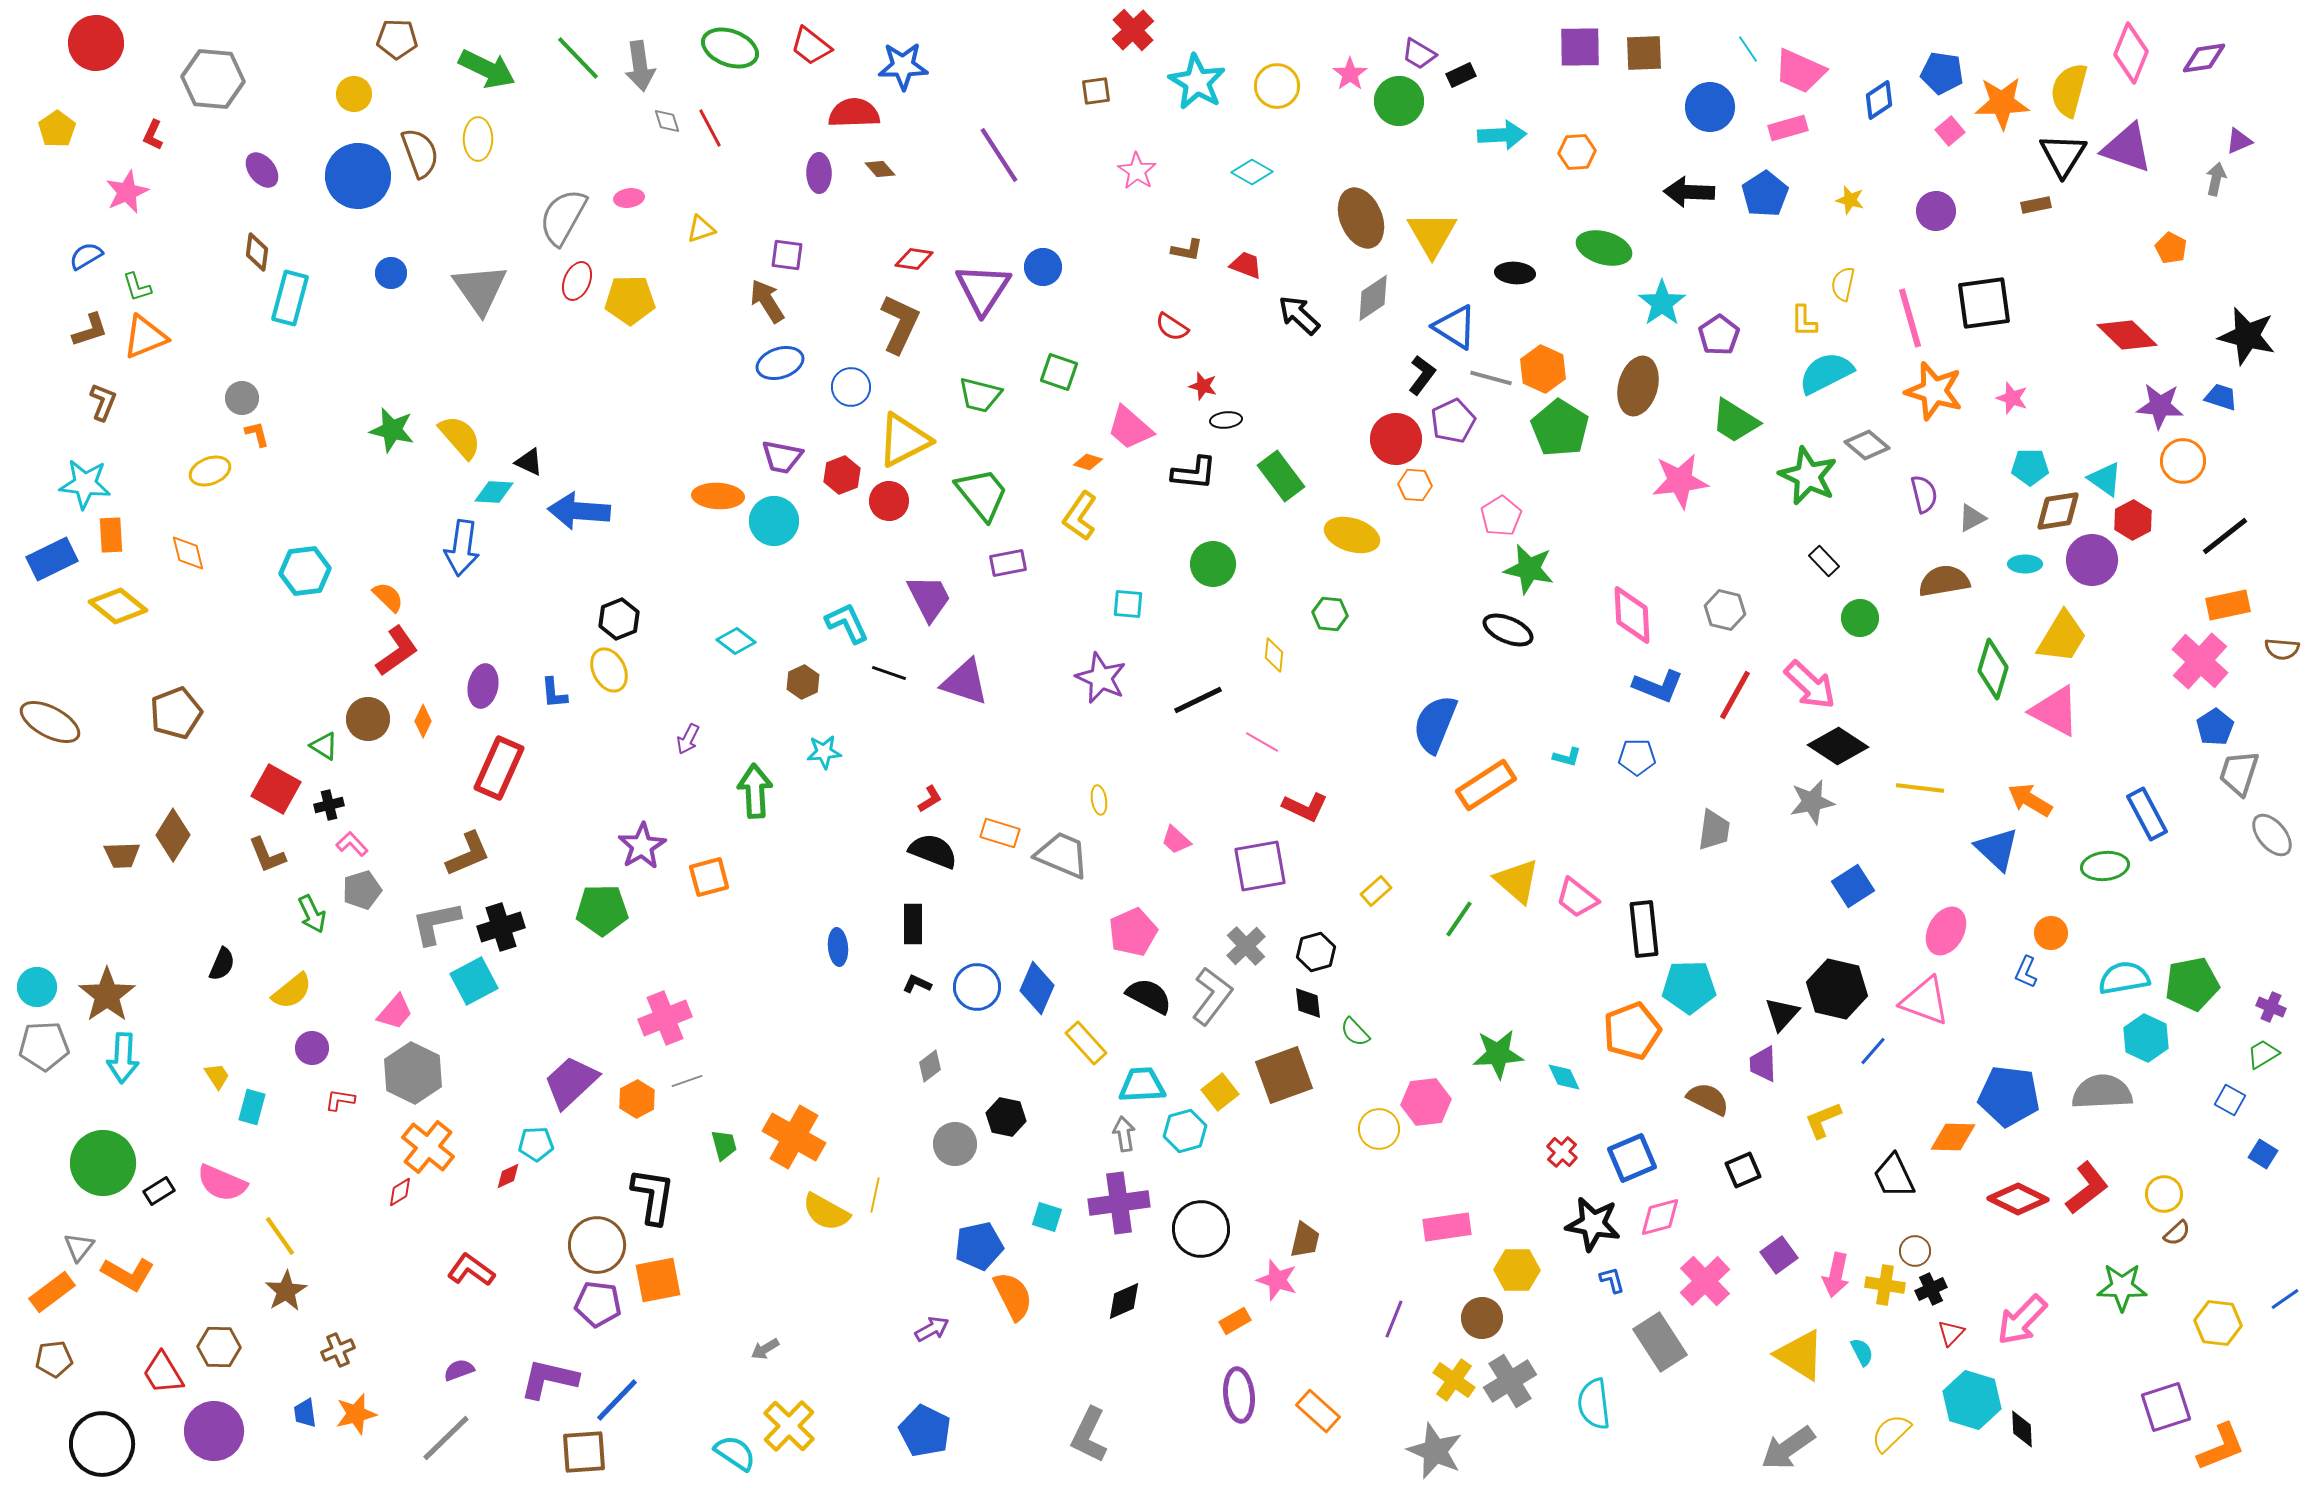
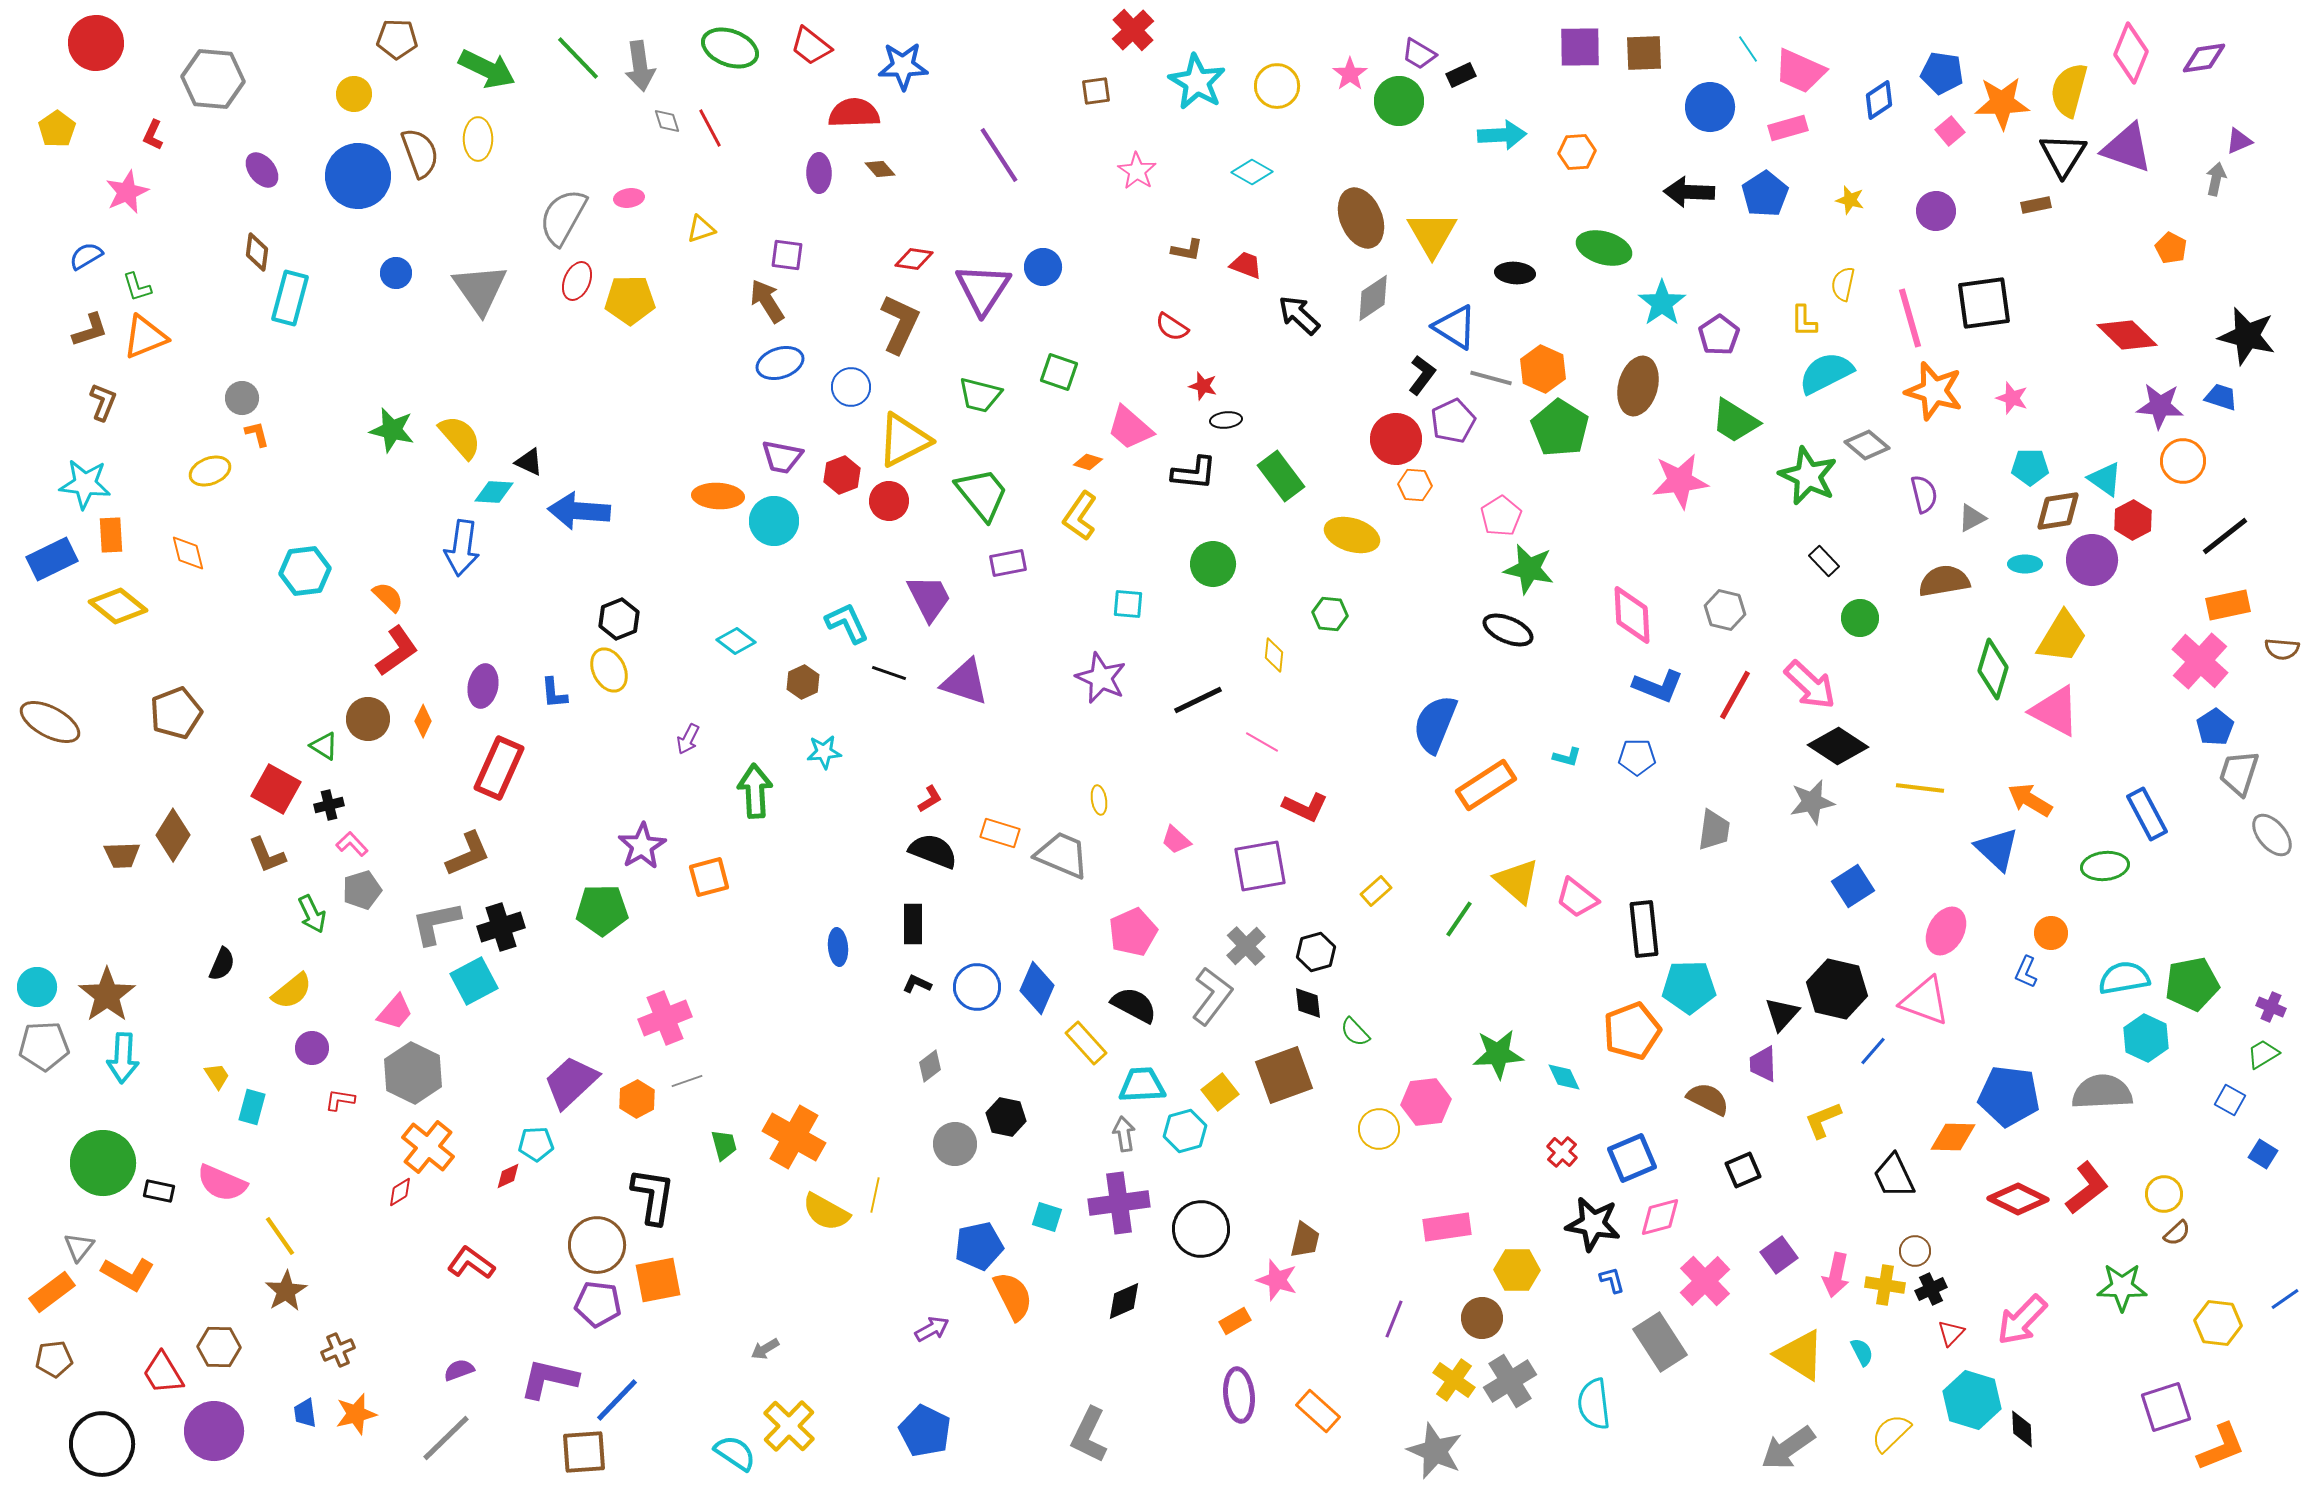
blue circle at (391, 273): moved 5 px right
black semicircle at (1149, 996): moved 15 px left, 9 px down
black rectangle at (159, 1191): rotated 44 degrees clockwise
red L-shape at (471, 1270): moved 7 px up
